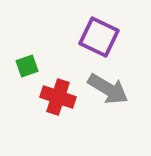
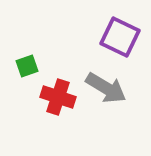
purple square: moved 21 px right
gray arrow: moved 2 px left, 1 px up
